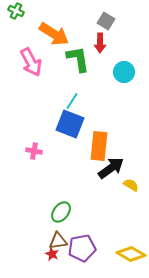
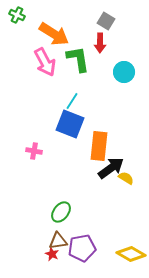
green cross: moved 1 px right, 4 px down
pink arrow: moved 14 px right
yellow semicircle: moved 5 px left, 7 px up
